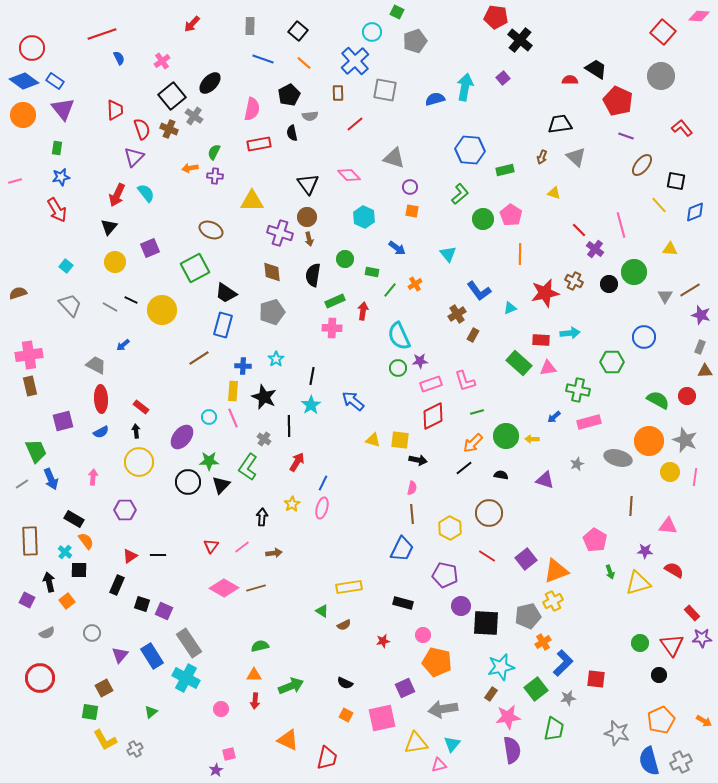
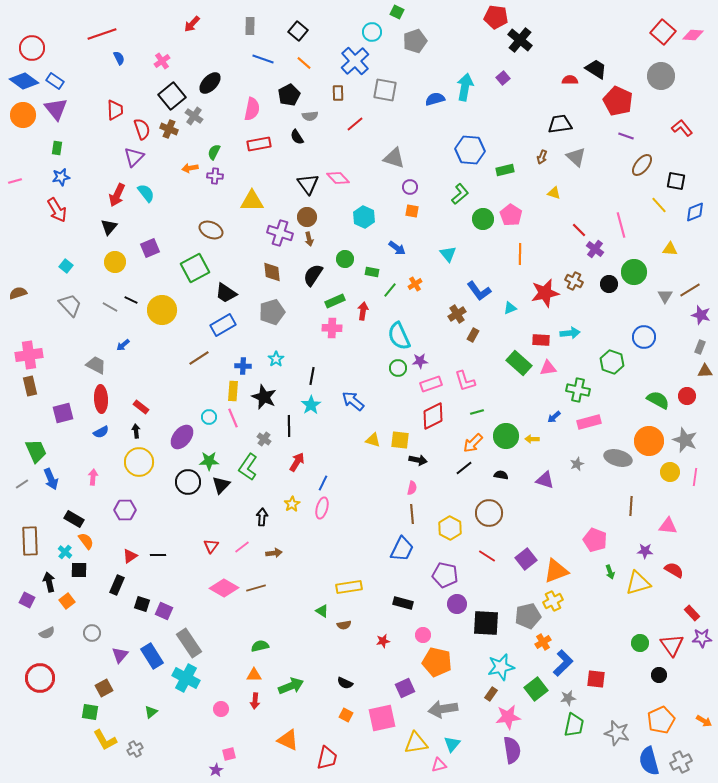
pink diamond at (699, 16): moved 6 px left, 19 px down
purple triangle at (63, 109): moved 7 px left
black semicircle at (292, 133): moved 5 px right, 4 px down; rotated 21 degrees counterclockwise
pink diamond at (349, 175): moved 11 px left, 3 px down
black semicircle at (313, 275): rotated 25 degrees clockwise
blue rectangle at (223, 325): rotated 45 degrees clockwise
green hexagon at (612, 362): rotated 20 degrees clockwise
purple square at (63, 421): moved 8 px up
pink pentagon at (595, 540): rotated 10 degrees counterclockwise
purple circle at (461, 606): moved 4 px left, 2 px up
brown semicircle at (344, 625): rotated 16 degrees clockwise
green trapezoid at (554, 729): moved 20 px right, 4 px up
